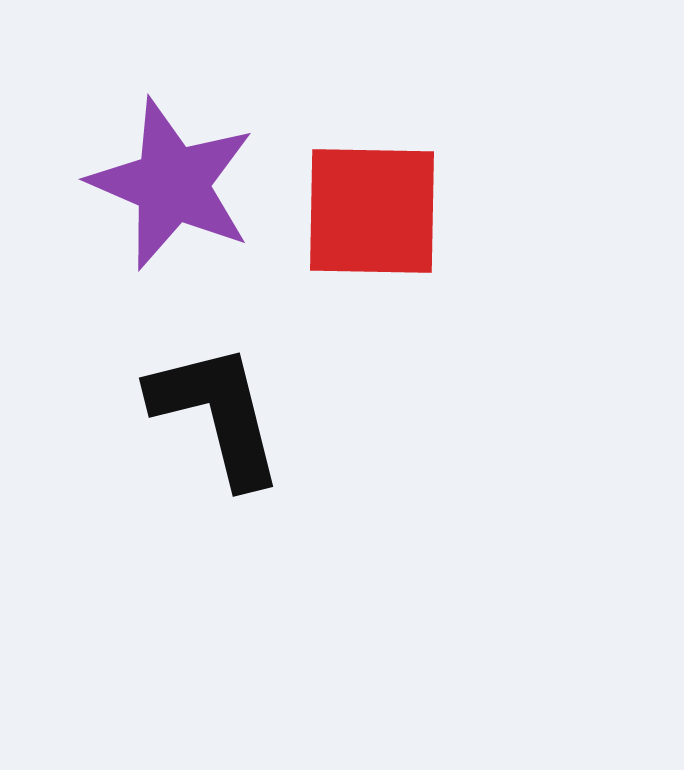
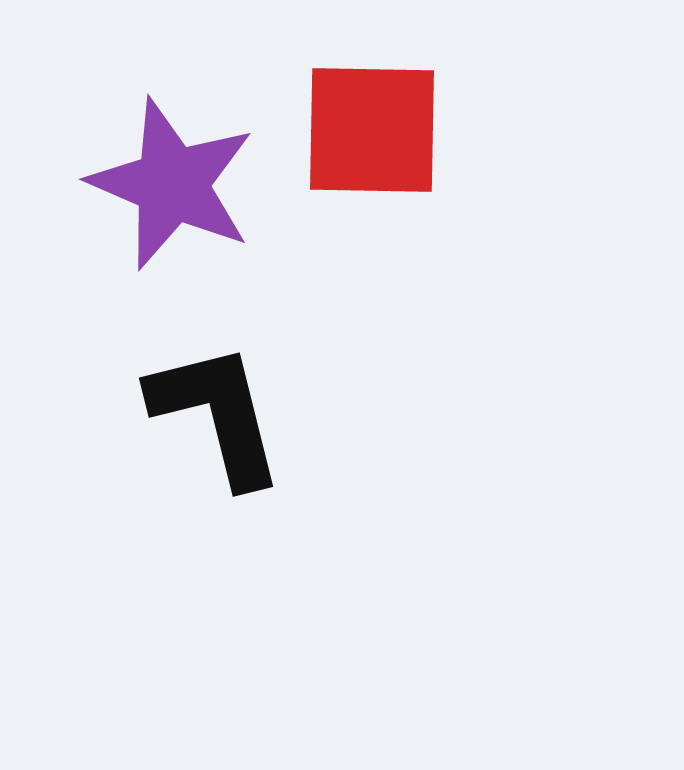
red square: moved 81 px up
